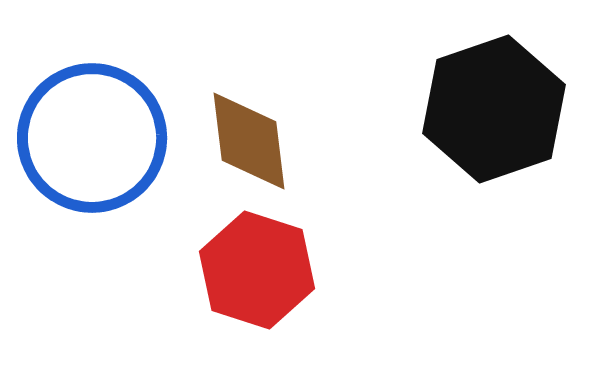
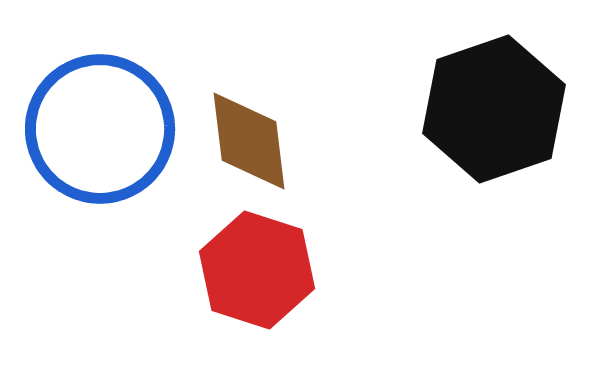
blue circle: moved 8 px right, 9 px up
